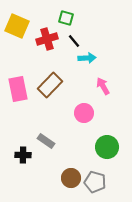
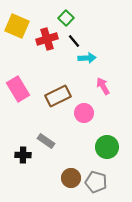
green square: rotated 28 degrees clockwise
brown rectangle: moved 8 px right, 11 px down; rotated 20 degrees clockwise
pink rectangle: rotated 20 degrees counterclockwise
gray pentagon: moved 1 px right
